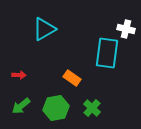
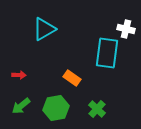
green cross: moved 5 px right, 1 px down
